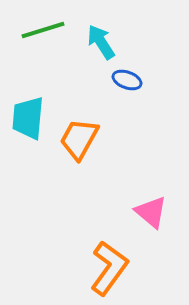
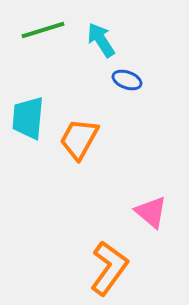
cyan arrow: moved 2 px up
